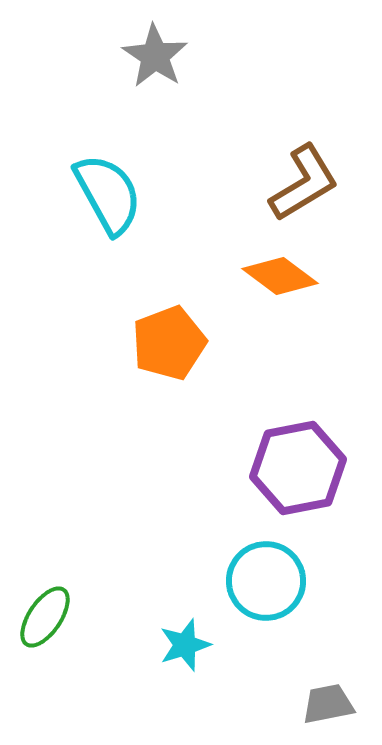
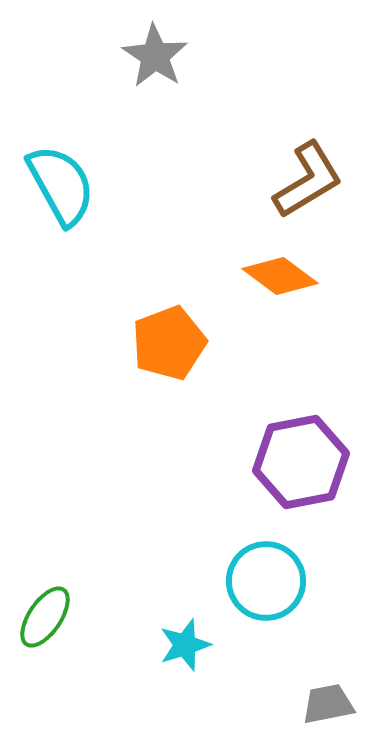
brown L-shape: moved 4 px right, 3 px up
cyan semicircle: moved 47 px left, 9 px up
purple hexagon: moved 3 px right, 6 px up
